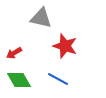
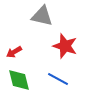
gray triangle: moved 1 px right, 2 px up
red arrow: moved 1 px up
green diamond: rotated 15 degrees clockwise
